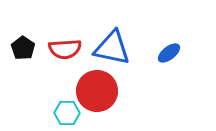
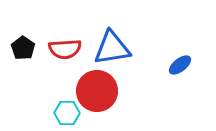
blue triangle: rotated 21 degrees counterclockwise
blue ellipse: moved 11 px right, 12 px down
